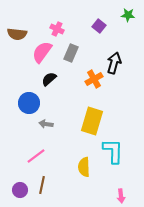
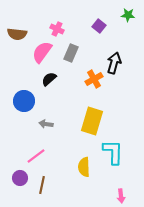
blue circle: moved 5 px left, 2 px up
cyan L-shape: moved 1 px down
purple circle: moved 12 px up
